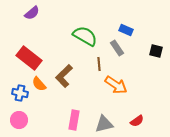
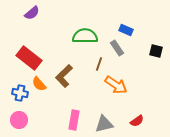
green semicircle: rotated 30 degrees counterclockwise
brown line: rotated 24 degrees clockwise
